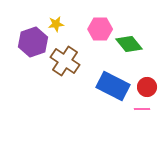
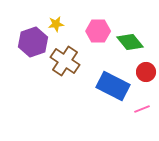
pink hexagon: moved 2 px left, 2 px down
green diamond: moved 1 px right, 2 px up
red circle: moved 1 px left, 15 px up
pink line: rotated 21 degrees counterclockwise
